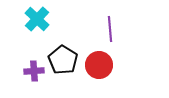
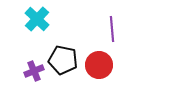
purple line: moved 2 px right
black pentagon: rotated 20 degrees counterclockwise
purple cross: rotated 18 degrees counterclockwise
